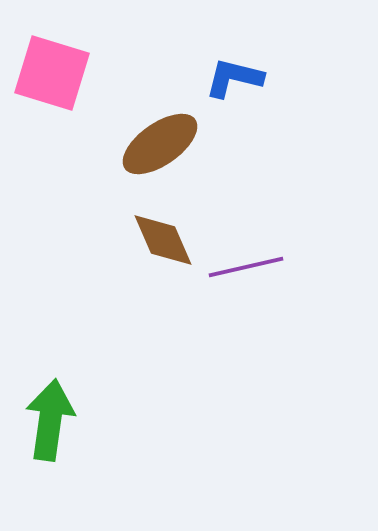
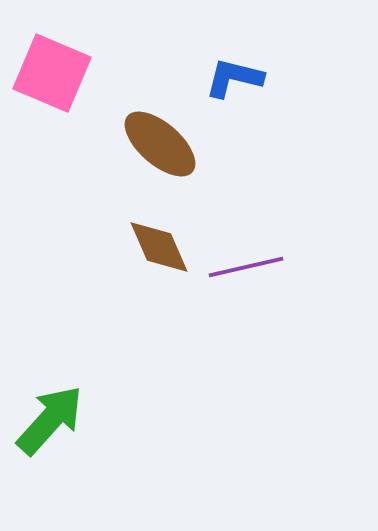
pink square: rotated 6 degrees clockwise
brown ellipse: rotated 76 degrees clockwise
brown diamond: moved 4 px left, 7 px down
green arrow: rotated 34 degrees clockwise
